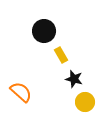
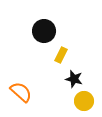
yellow rectangle: rotated 56 degrees clockwise
yellow circle: moved 1 px left, 1 px up
